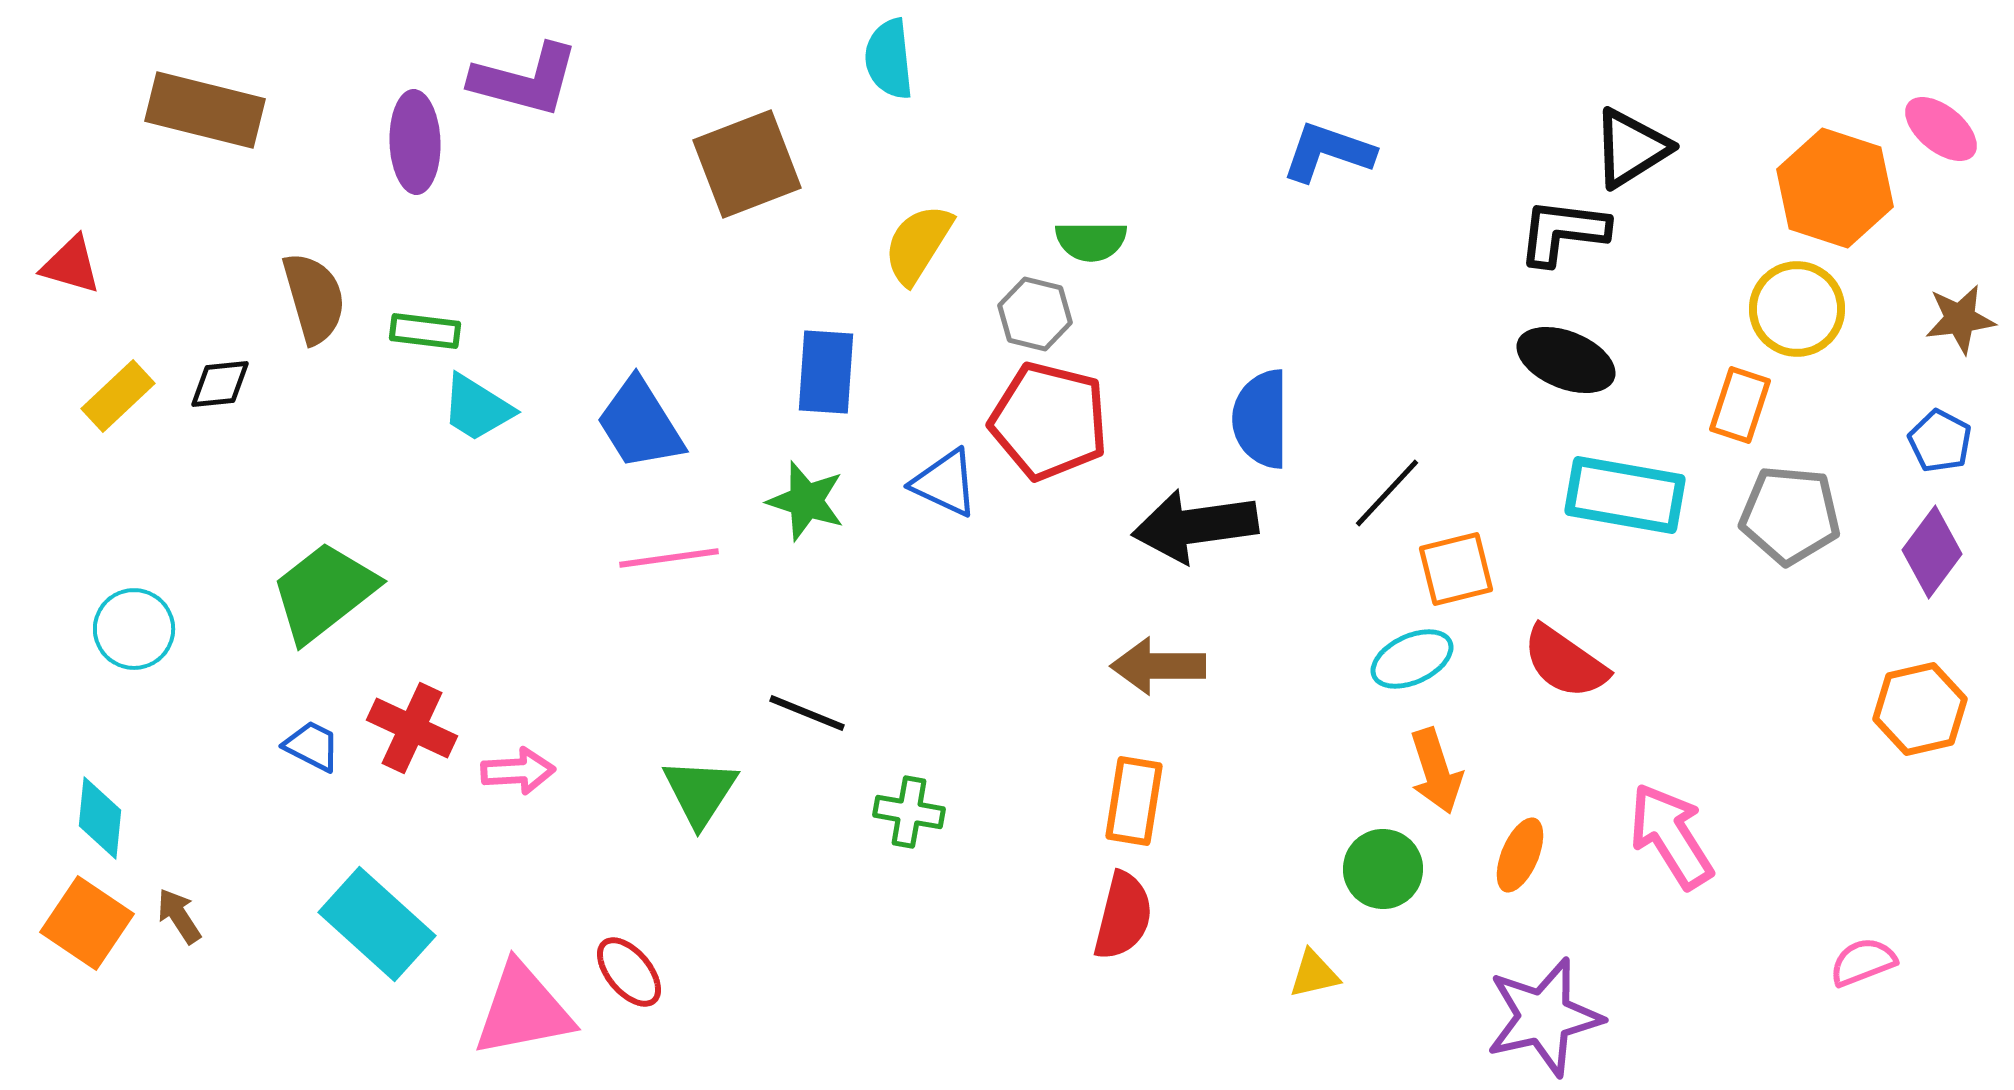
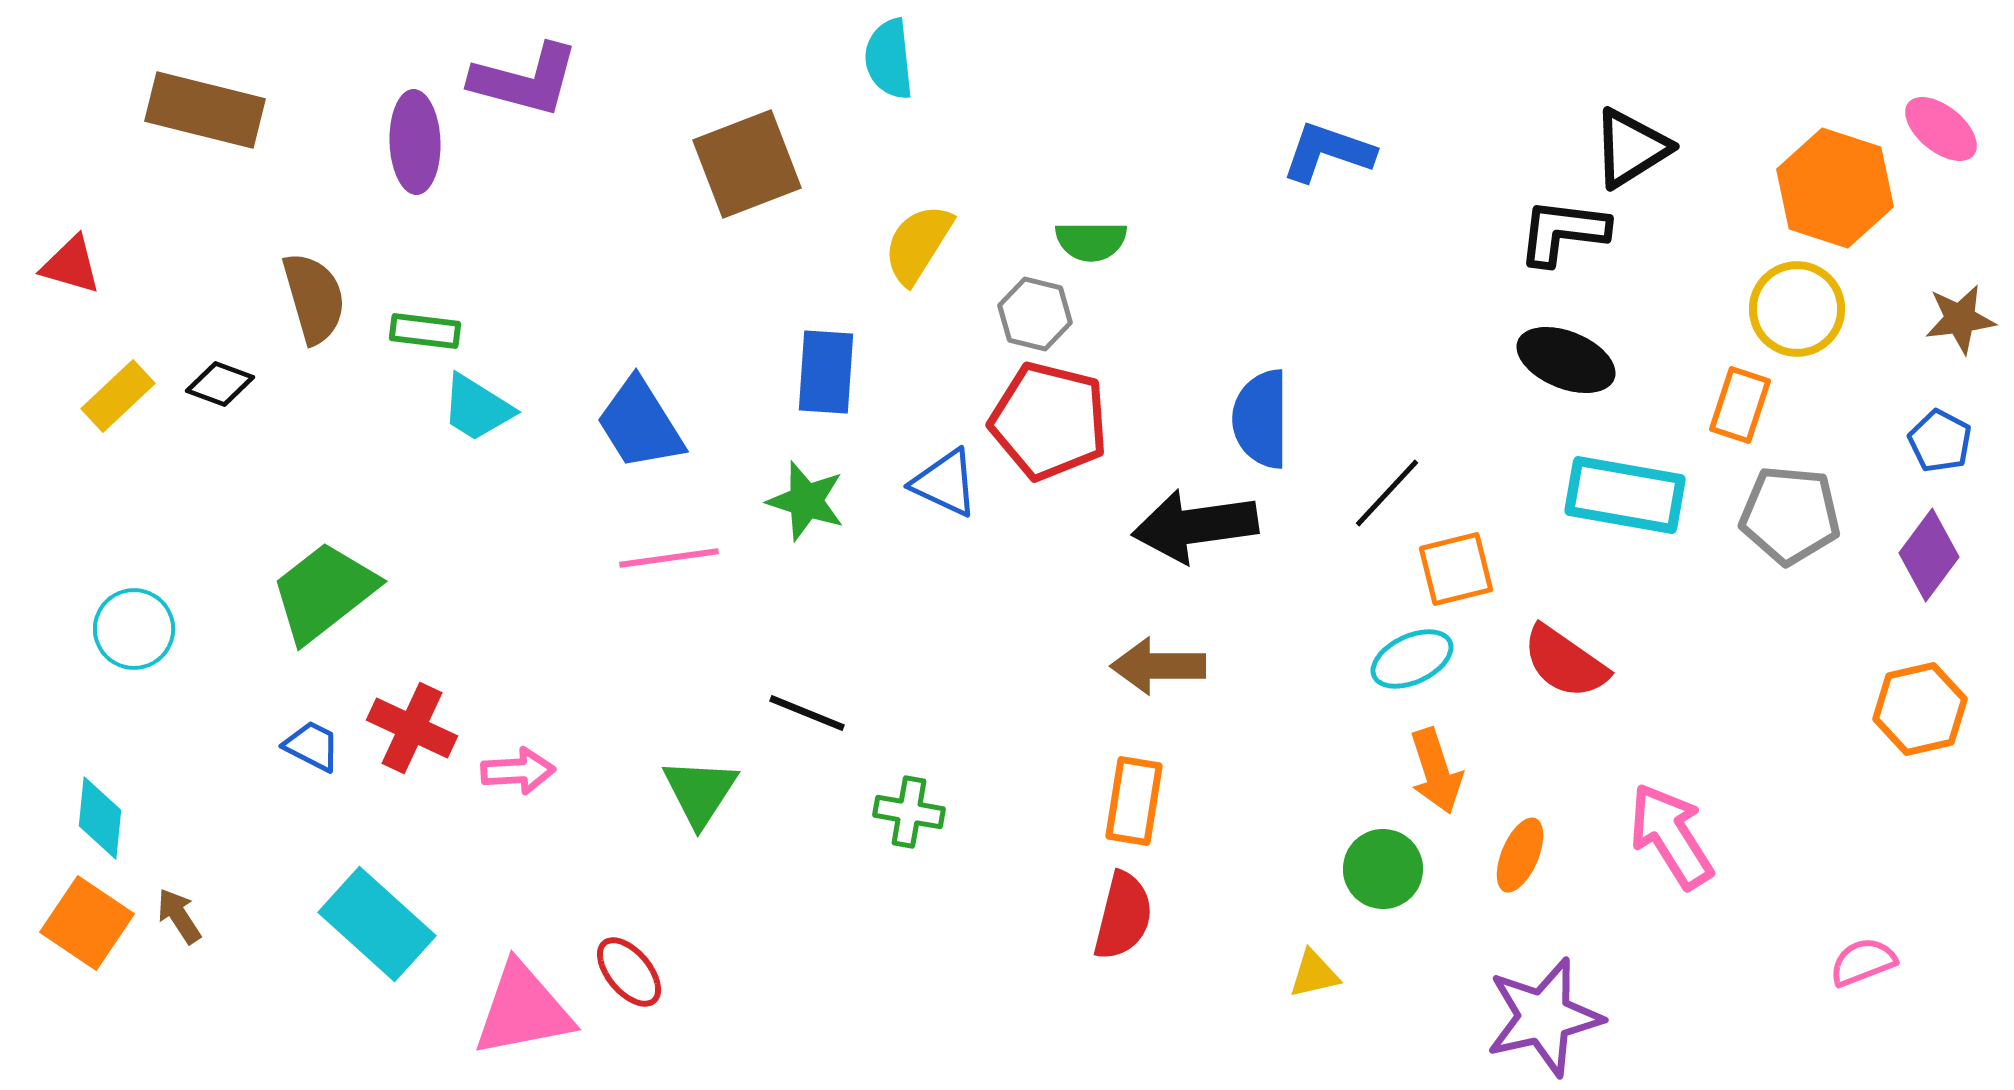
black diamond at (220, 384): rotated 26 degrees clockwise
purple diamond at (1932, 552): moved 3 px left, 3 px down
